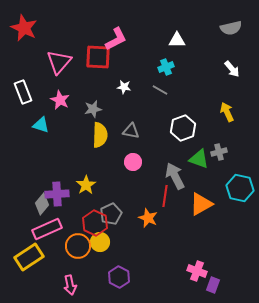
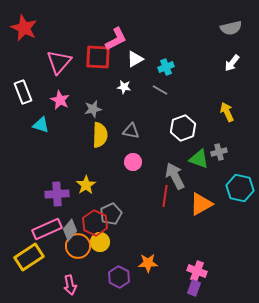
white triangle: moved 42 px left, 19 px down; rotated 30 degrees counterclockwise
white arrow: moved 6 px up; rotated 78 degrees clockwise
gray diamond: moved 28 px right, 26 px down
orange star: moved 45 px down; rotated 24 degrees counterclockwise
purple rectangle: moved 19 px left, 3 px down
